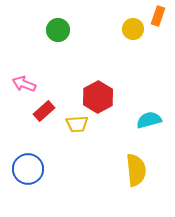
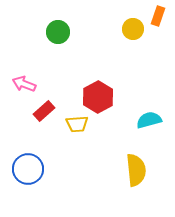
green circle: moved 2 px down
